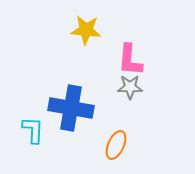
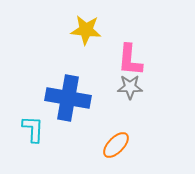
blue cross: moved 3 px left, 10 px up
cyan L-shape: moved 1 px up
orange ellipse: rotated 20 degrees clockwise
